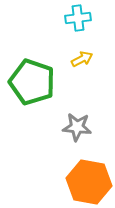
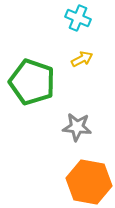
cyan cross: rotated 30 degrees clockwise
